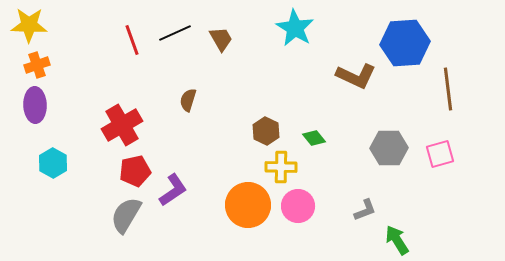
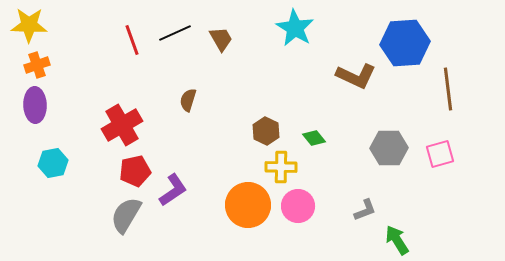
cyan hexagon: rotated 20 degrees clockwise
